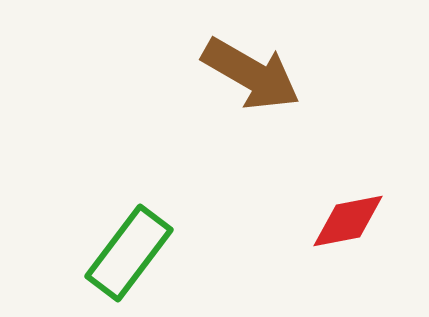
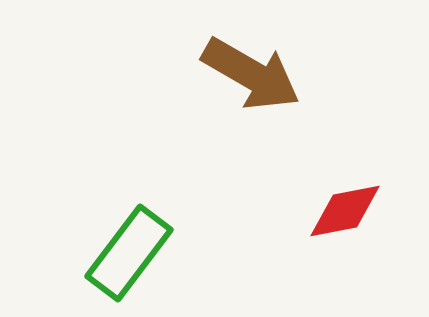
red diamond: moved 3 px left, 10 px up
